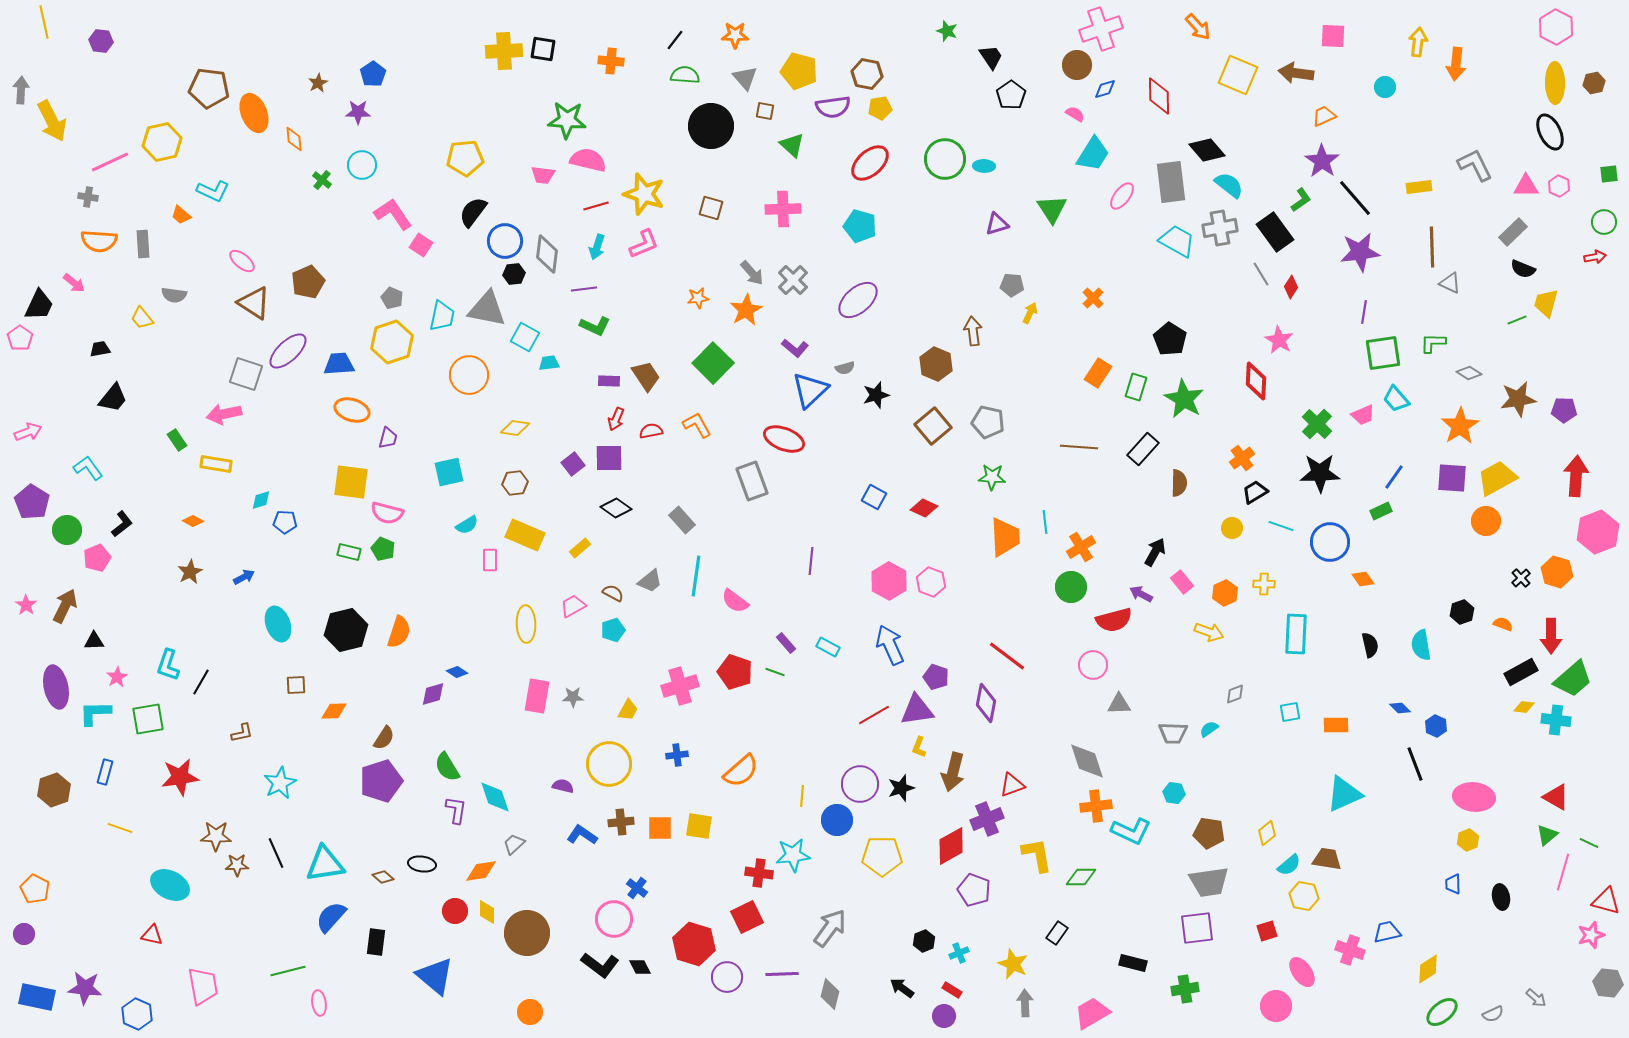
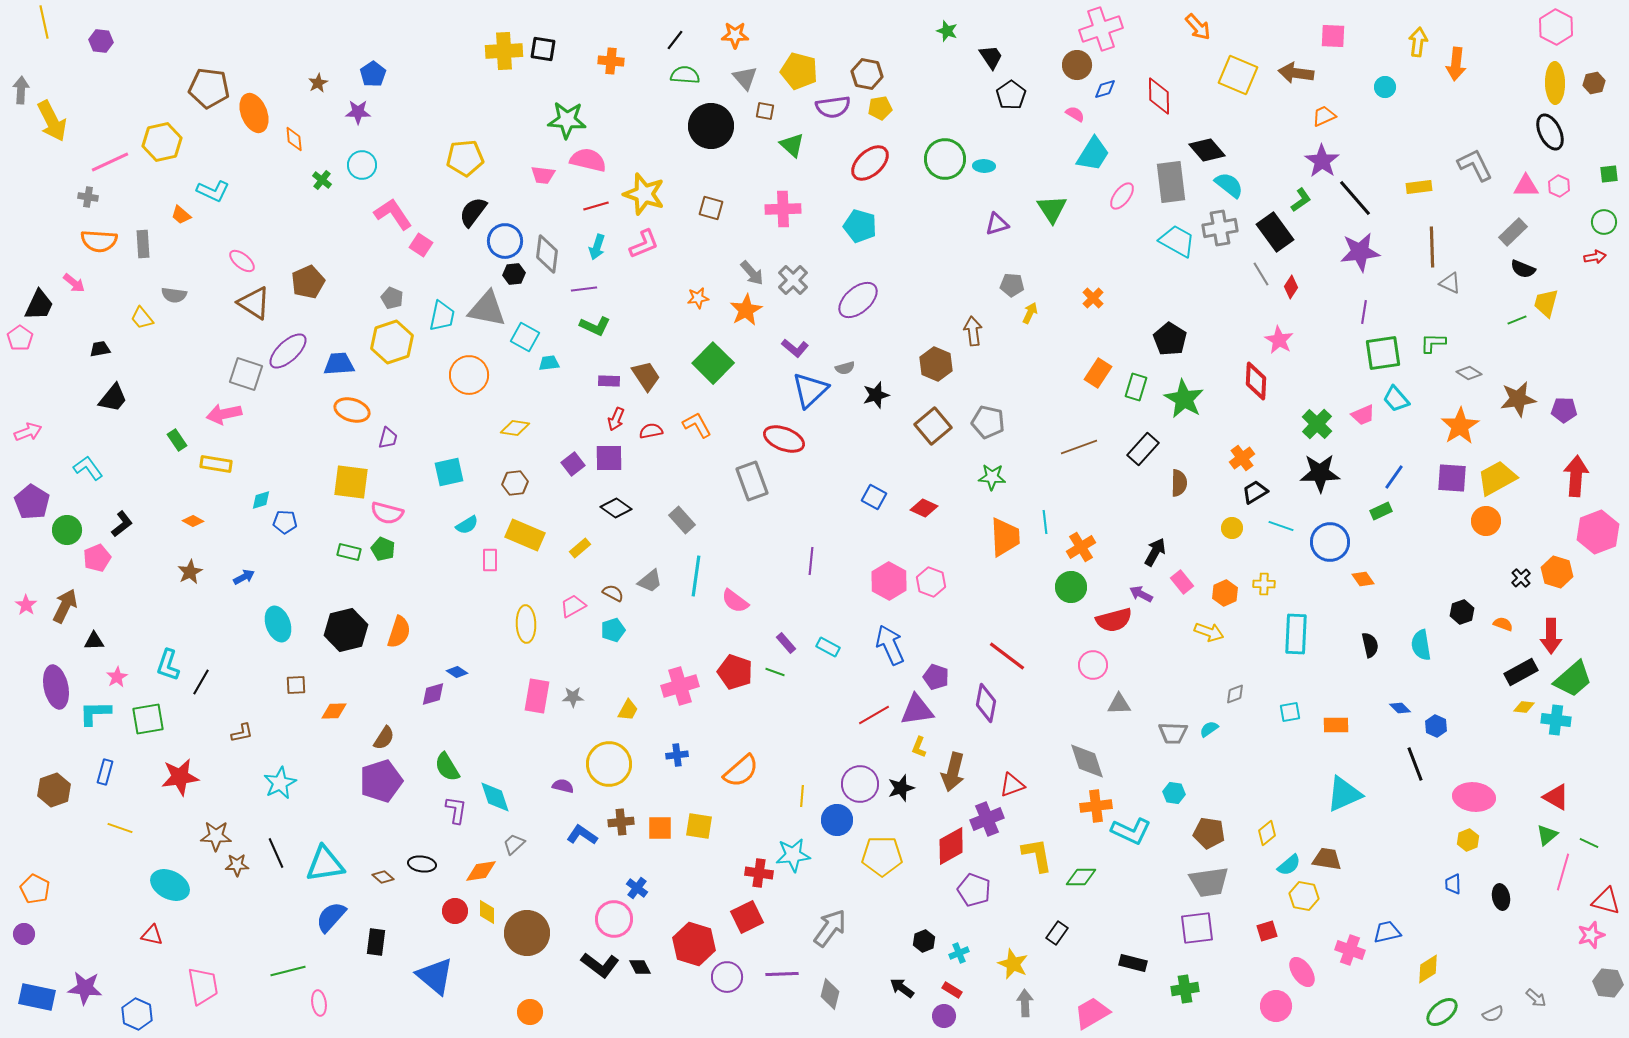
brown line at (1079, 447): rotated 24 degrees counterclockwise
